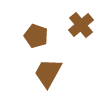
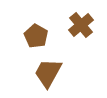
brown pentagon: rotated 10 degrees clockwise
